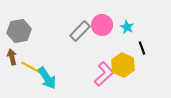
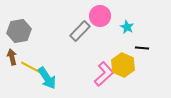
pink circle: moved 2 px left, 9 px up
black line: rotated 64 degrees counterclockwise
